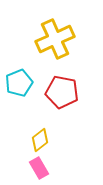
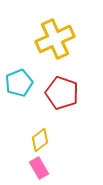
red pentagon: moved 1 px down; rotated 8 degrees clockwise
